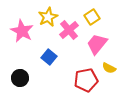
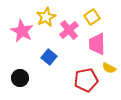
yellow star: moved 2 px left
pink trapezoid: rotated 40 degrees counterclockwise
